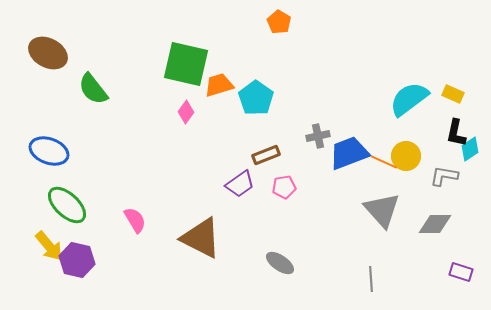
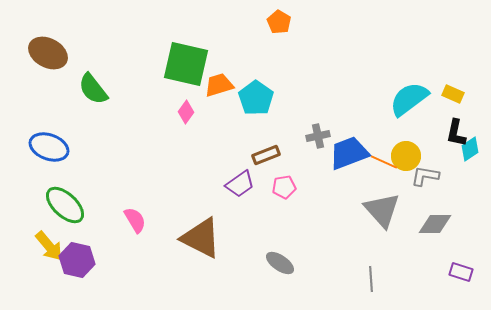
blue ellipse: moved 4 px up
gray L-shape: moved 19 px left
green ellipse: moved 2 px left
